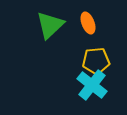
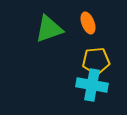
green triangle: moved 1 px left, 4 px down; rotated 24 degrees clockwise
cyan cross: rotated 28 degrees counterclockwise
